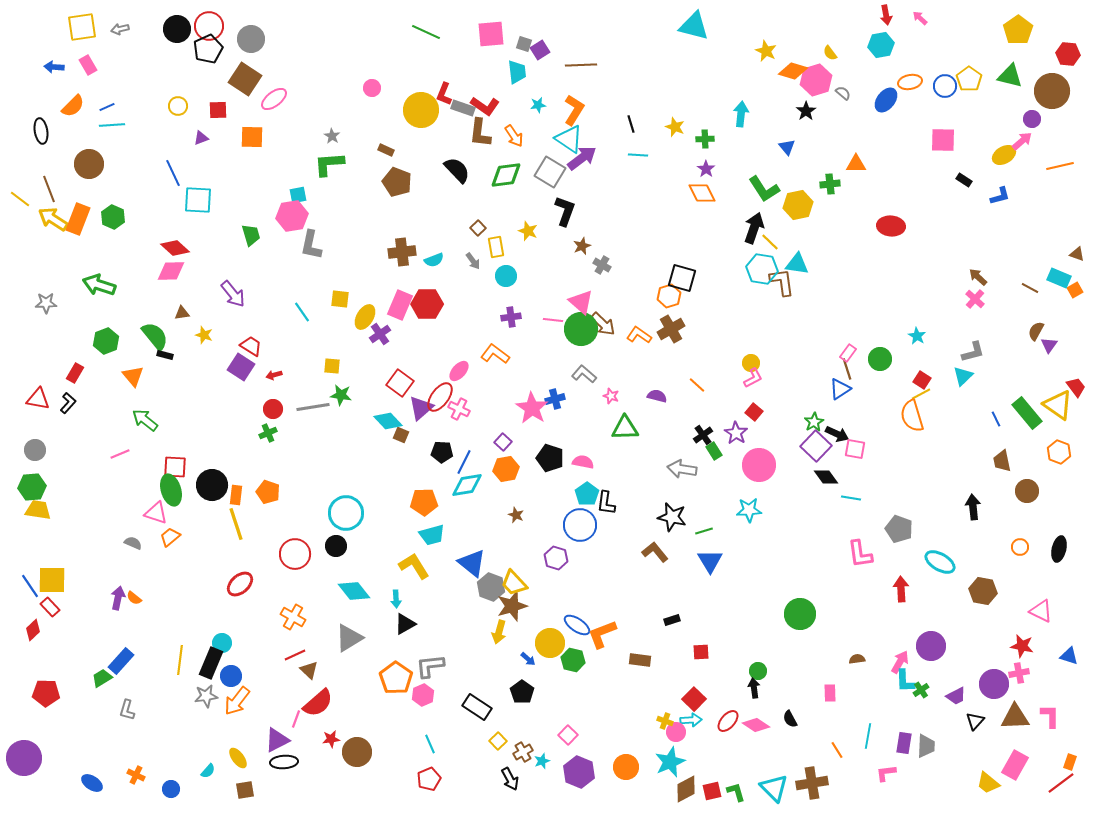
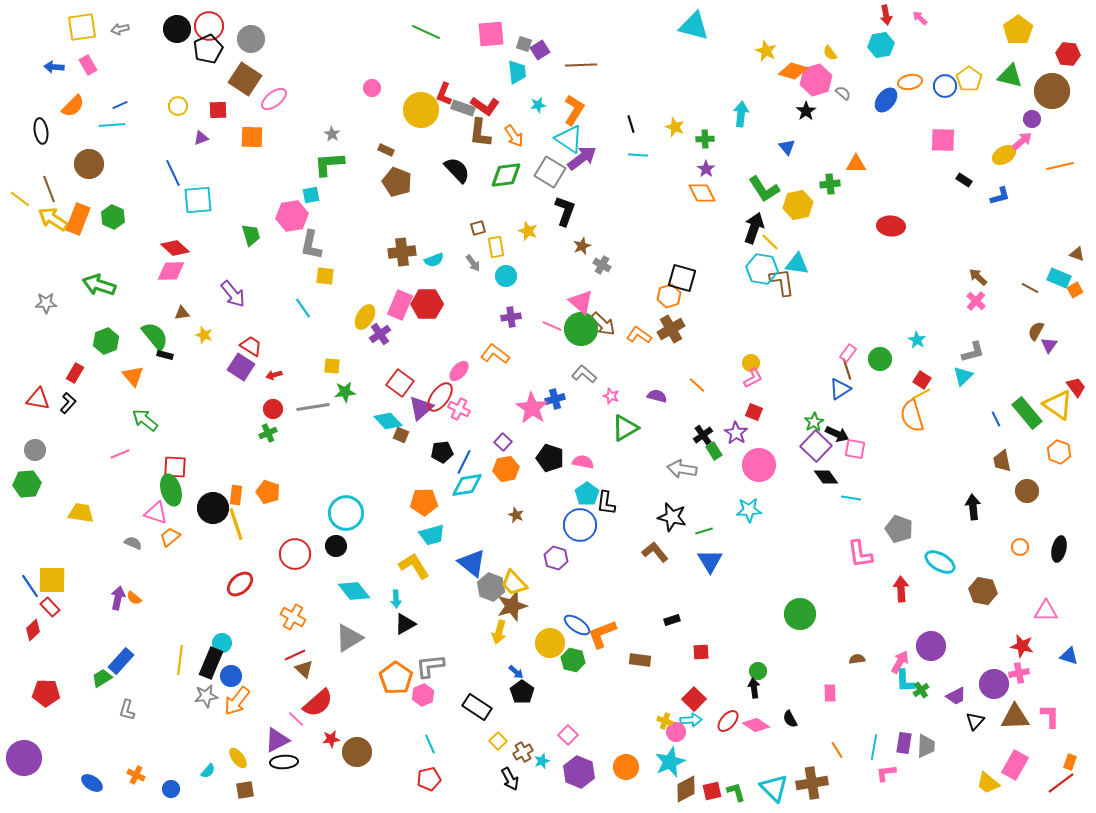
blue line at (107, 107): moved 13 px right, 2 px up
gray star at (332, 136): moved 2 px up
cyan square at (298, 195): moved 13 px right
cyan square at (198, 200): rotated 8 degrees counterclockwise
brown square at (478, 228): rotated 28 degrees clockwise
gray arrow at (473, 261): moved 2 px down
yellow square at (340, 299): moved 15 px left, 23 px up
pink cross at (975, 299): moved 1 px right, 2 px down
cyan line at (302, 312): moved 1 px right, 4 px up
pink line at (553, 320): moved 1 px left, 6 px down; rotated 18 degrees clockwise
cyan star at (917, 336): moved 4 px down
green star at (341, 395): moved 4 px right, 3 px up; rotated 15 degrees counterclockwise
red square at (754, 412): rotated 18 degrees counterclockwise
green triangle at (625, 428): rotated 28 degrees counterclockwise
black pentagon at (442, 452): rotated 10 degrees counterclockwise
black circle at (212, 485): moved 1 px right, 23 px down
green hexagon at (32, 487): moved 5 px left, 3 px up
yellow trapezoid at (38, 510): moved 43 px right, 3 px down
pink triangle at (1041, 611): moved 5 px right; rotated 25 degrees counterclockwise
blue arrow at (528, 659): moved 12 px left, 13 px down
brown triangle at (309, 670): moved 5 px left, 1 px up
pink line at (296, 719): rotated 66 degrees counterclockwise
cyan line at (868, 736): moved 6 px right, 11 px down
red pentagon at (429, 779): rotated 10 degrees clockwise
